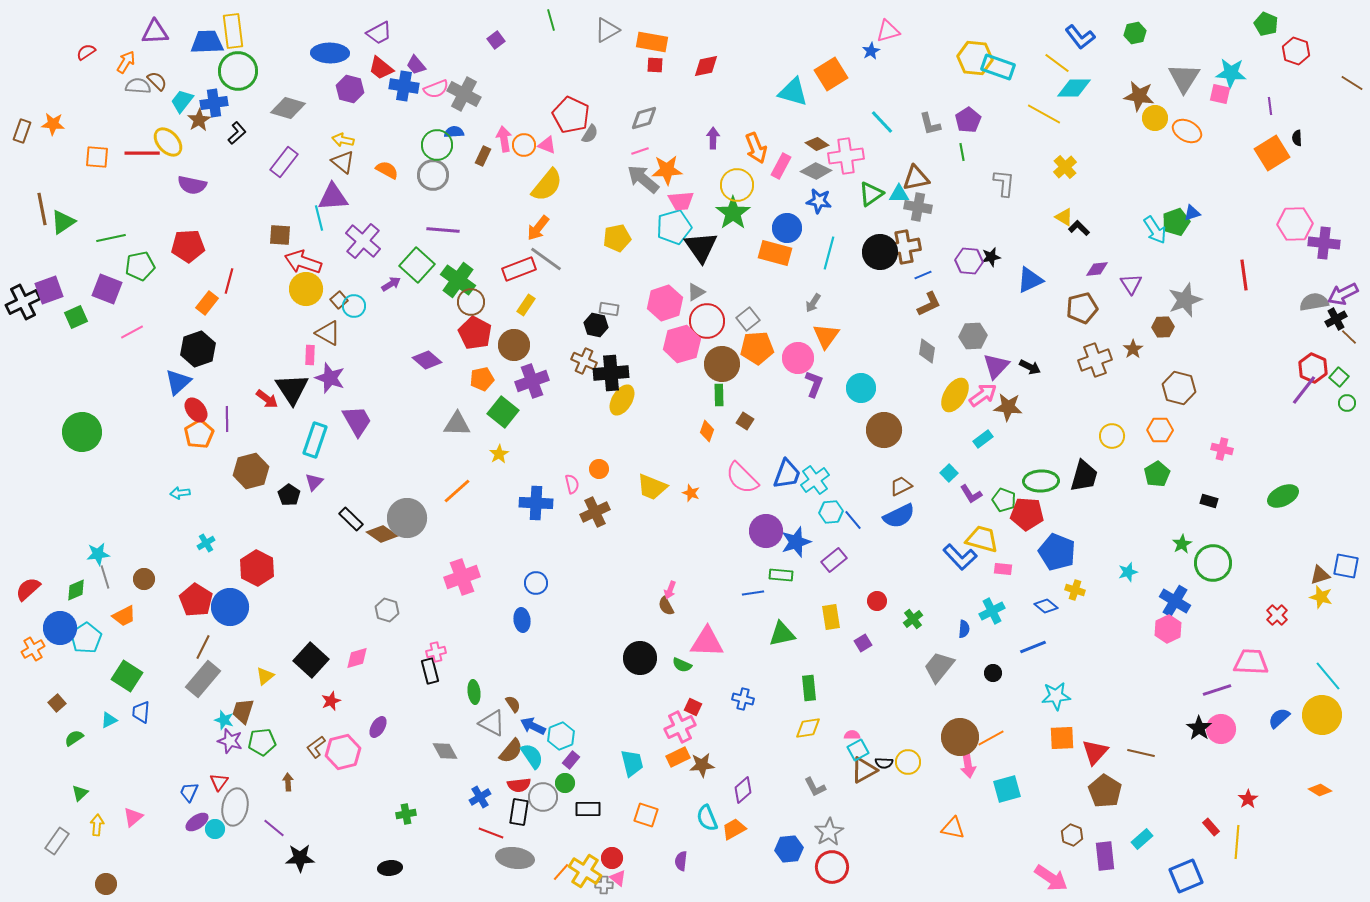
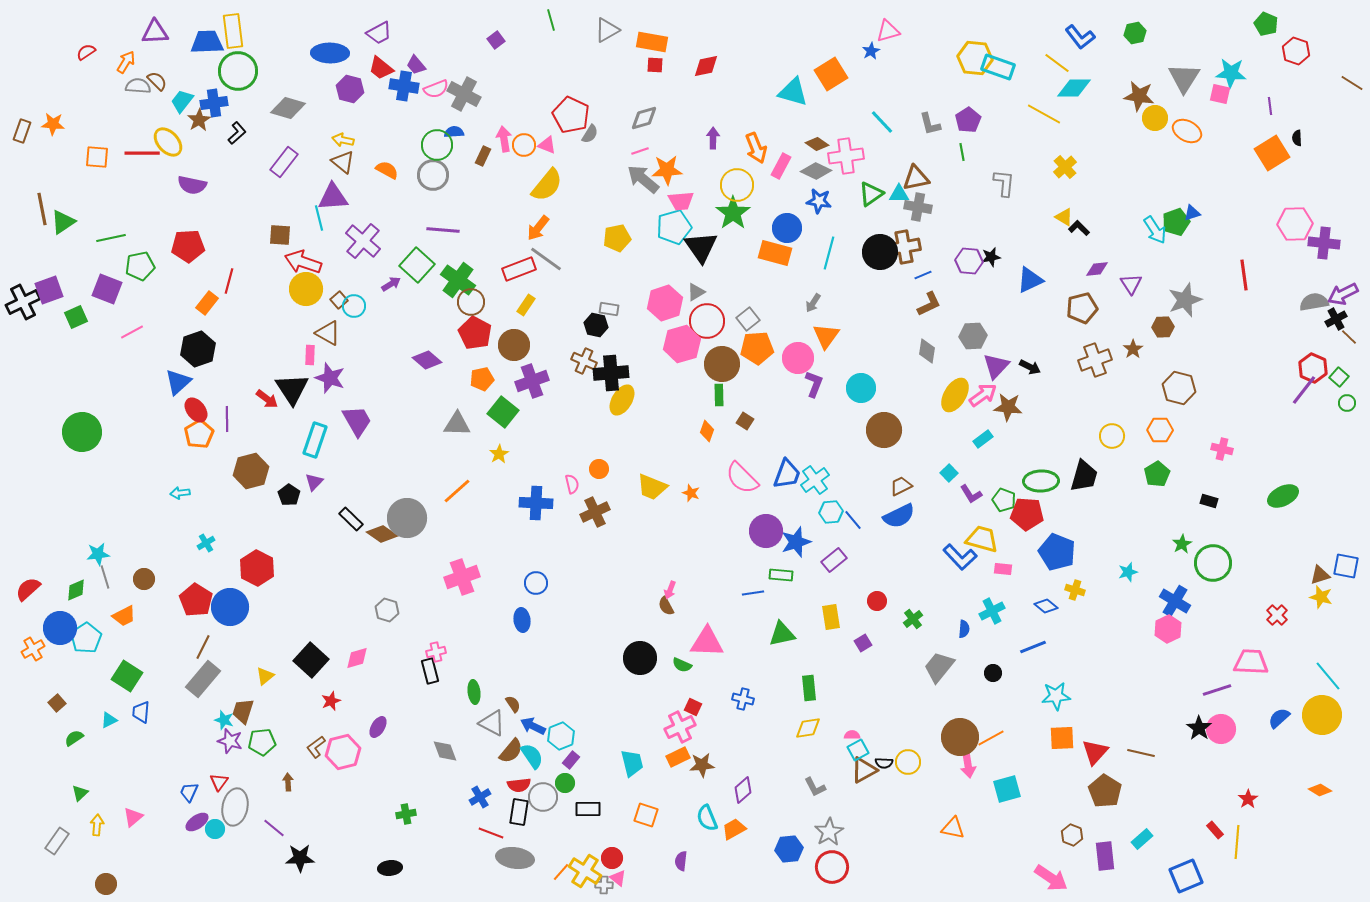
gray diamond at (445, 751): rotated 8 degrees clockwise
red rectangle at (1211, 827): moved 4 px right, 3 px down
